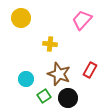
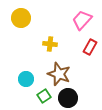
red rectangle: moved 23 px up
